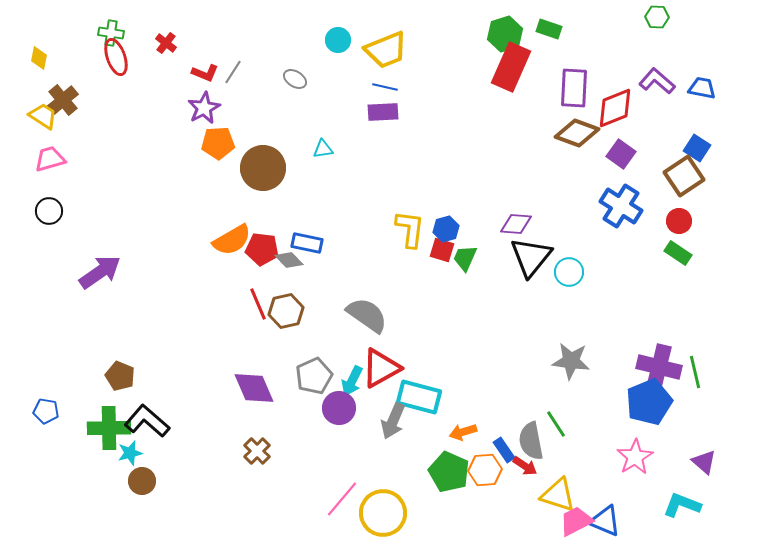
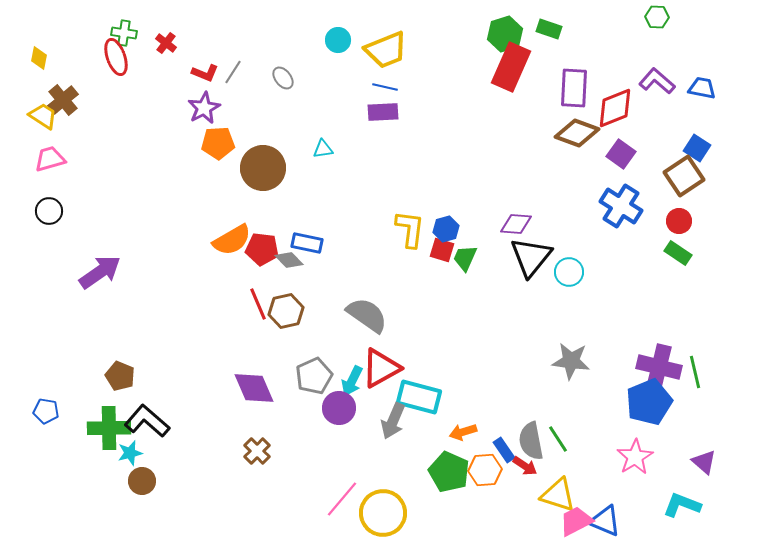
green cross at (111, 33): moved 13 px right
gray ellipse at (295, 79): moved 12 px left, 1 px up; rotated 20 degrees clockwise
green line at (556, 424): moved 2 px right, 15 px down
